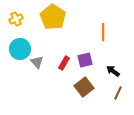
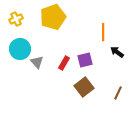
yellow pentagon: rotated 20 degrees clockwise
black arrow: moved 4 px right, 19 px up
